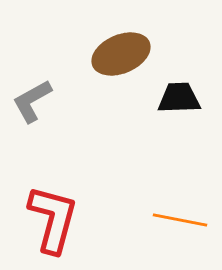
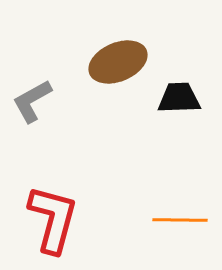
brown ellipse: moved 3 px left, 8 px down
orange line: rotated 10 degrees counterclockwise
